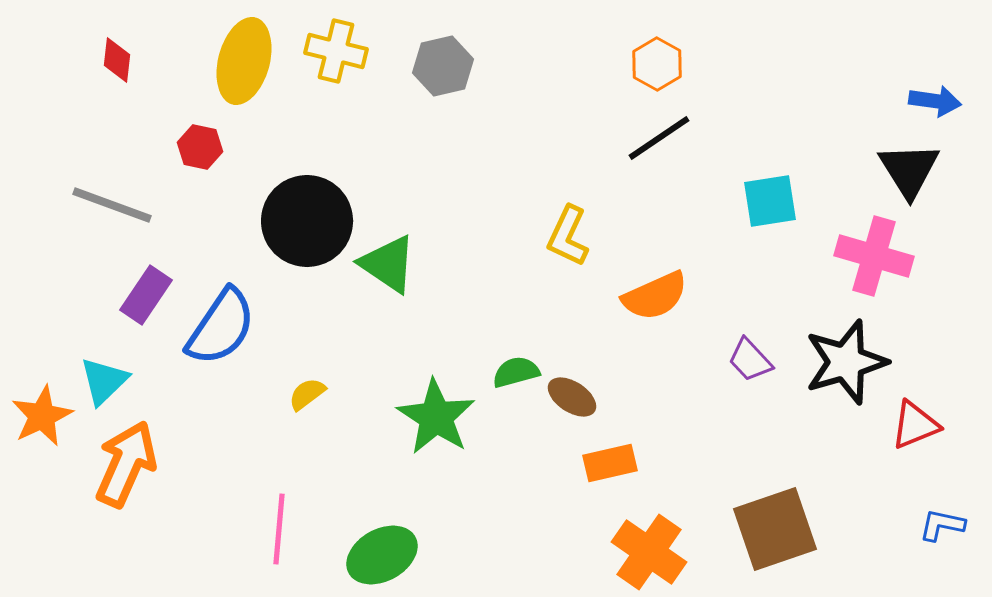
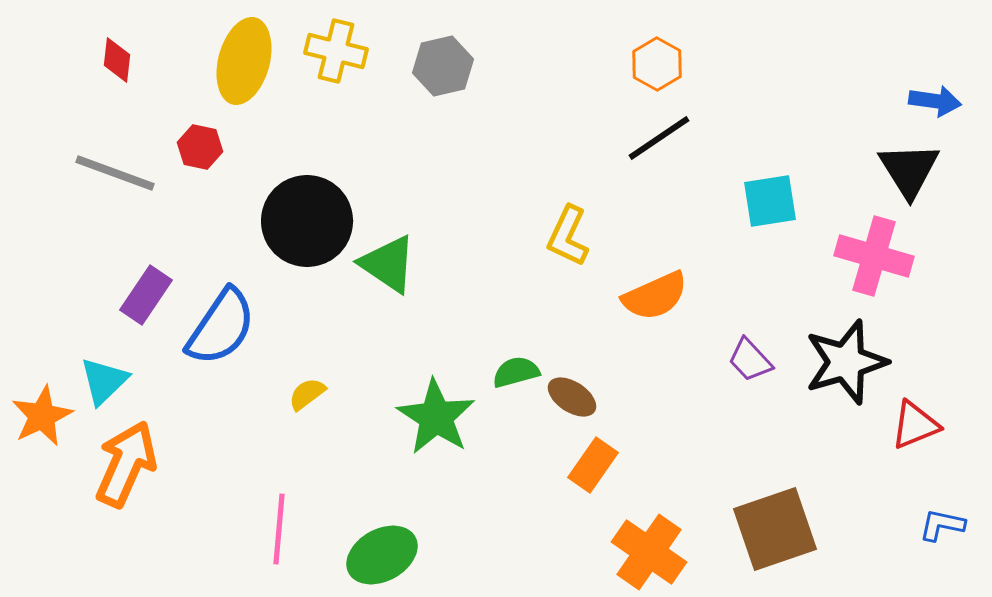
gray line: moved 3 px right, 32 px up
orange rectangle: moved 17 px left, 2 px down; rotated 42 degrees counterclockwise
